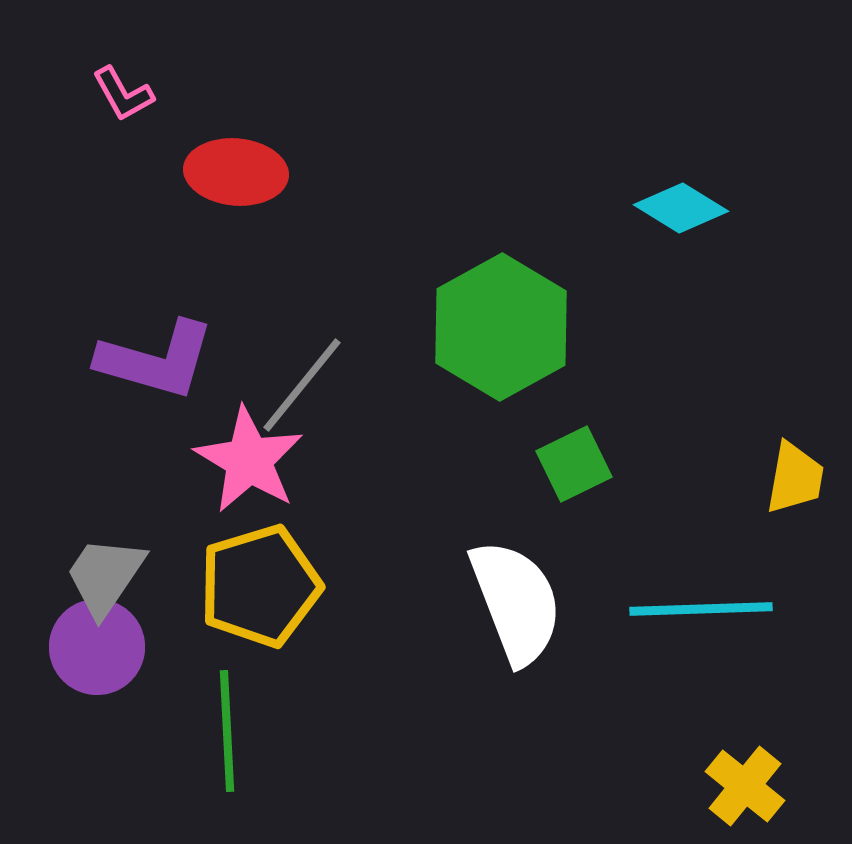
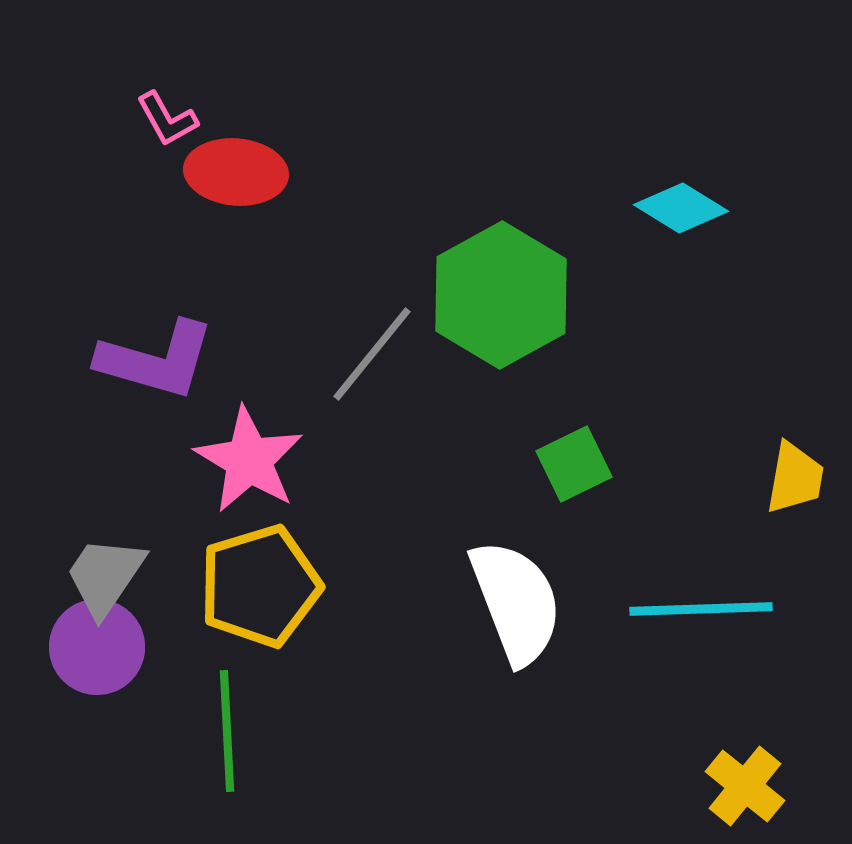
pink L-shape: moved 44 px right, 25 px down
green hexagon: moved 32 px up
gray line: moved 70 px right, 31 px up
